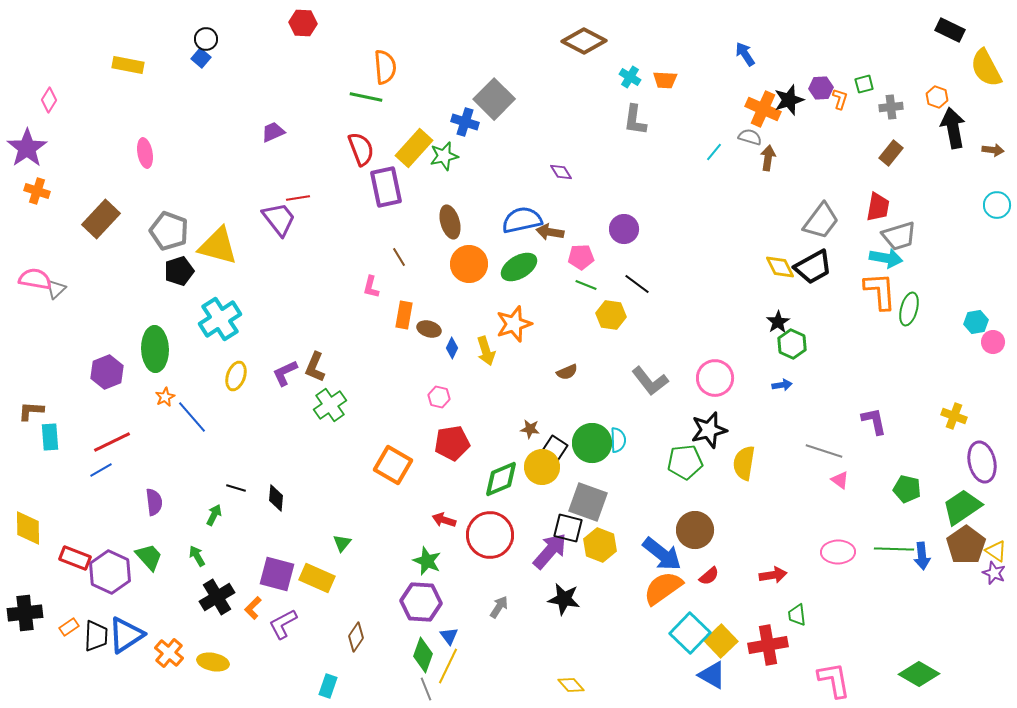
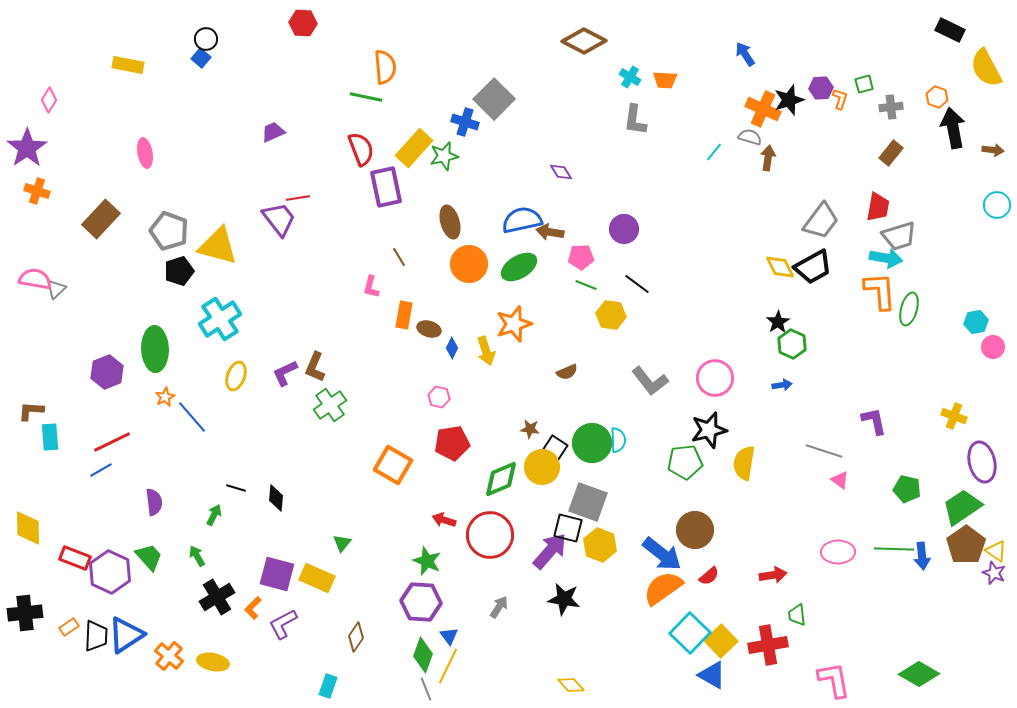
pink circle at (993, 342): moved 5 px down
orange cross at (169, 653): moved 3 px down
